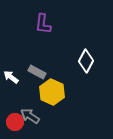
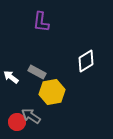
purple L-shape: moved 2 px left, 2 px up
white diamond: rotated 30 degrees clockwise
yellow hexagon: rotated 25 degrees clockwise
gray arrow: moved 1 px right
red circle: moved 2 px right
